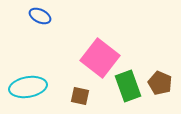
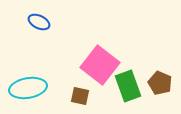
blue ellipse: moved 1 px left, 6 px down
pink square: moved 7 px down
cyan ellipse: moved 1 px down
